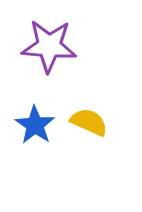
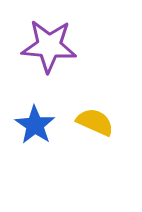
yellow semicircle: moved 6 px right
